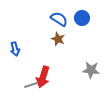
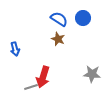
blue circle: moved 1 px right
gray star: moved 1 px right, 4 px down
gray line: moved 2 px down
